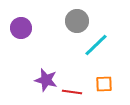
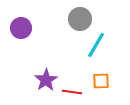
gray circle: moved 3 px right, 2 px up
cyan line: rotated 16 degrees counterclockwise
purple star: rotated 25 degrees clockwise
orange square: moved 3 px left, 3 px up
